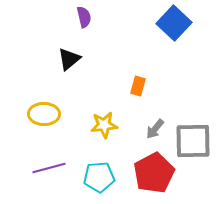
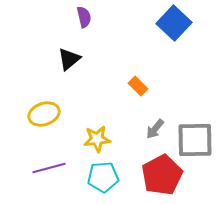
orange rectangle: rotated 60 degrees counterclockwise
yellow ellipse: rotated 20 degrees counterclockwise
yellow star: moved 7 px left, 14 px down
gray square: moved 2 px right, 1 px up
red pentagon: moved 8 px right, 2 px down
cyan pentagon: moved 4 px right
